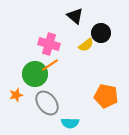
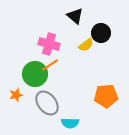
orange pentagon: rotated 15 degrees counterclockwise
